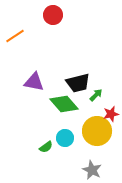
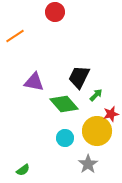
red circle: moved 2 px right, 3 px up
black trapezoid: moved 1 px right, 6 px up; rotated 130 degrees clockwise
green semicircle: moved 23 px left, 23 px down
gray star: moved 4 px left, 6 px up; rotated 12 degrees clockwise
